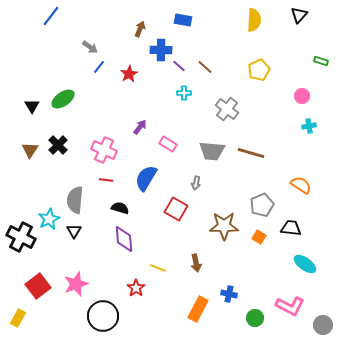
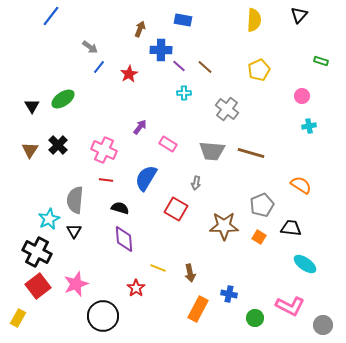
black cross at (21, 237): moved 16 px right, 15 px down
brown arrow at (196, 263): moved 6 px left, 10 px down
